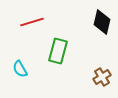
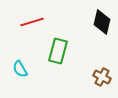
brown cross: rotated 30 degrees counterclockwise
